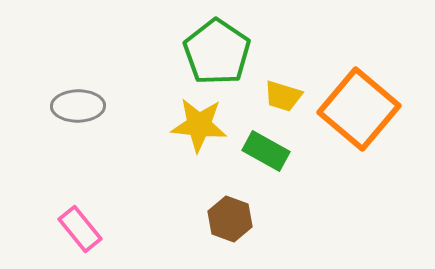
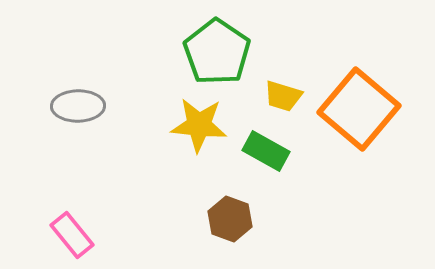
pink rectangle: moved 8 px left, 6 px down
